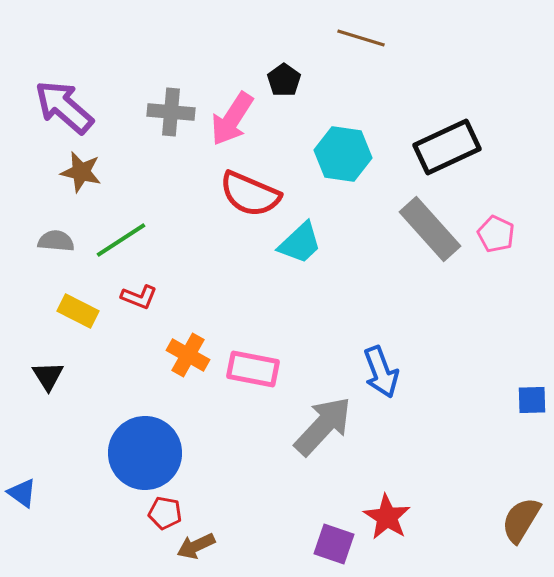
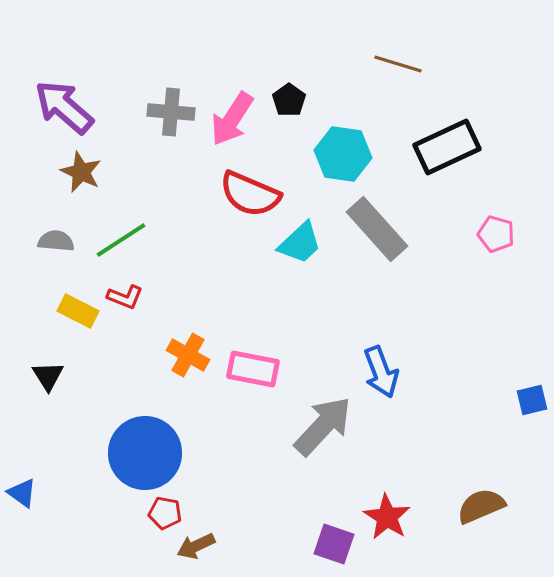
brown line: moved 37 px right, 26 px down
black pentagon: moved 5 px right, 20 px down
brown star: rotated 12 degrees clockwise
gray rectangle: moved 53 px left
pink pentagon: rotated 9 degrees counterclockwise
red L-shape: moved 14 px left
blue square: rotated 12 degrees counterclockwise
brown semicircle: moved 40 px left, 14 px up; rotated 36 degrees clockwise
